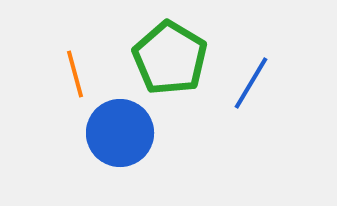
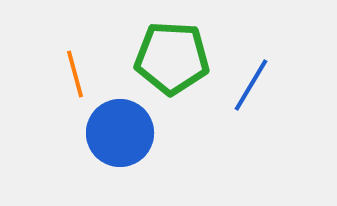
green pentagon: moved 2 px right; rotated 28 degrees counterclockwise
blue line: moved 2 px down
